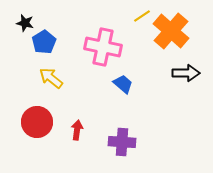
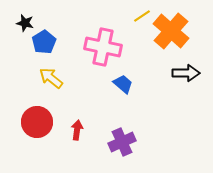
purple cross: rotated 28 degrees counterclockwise
